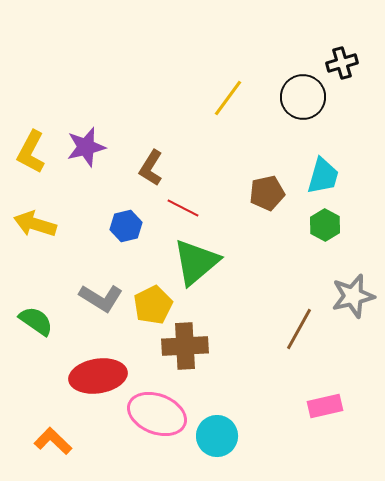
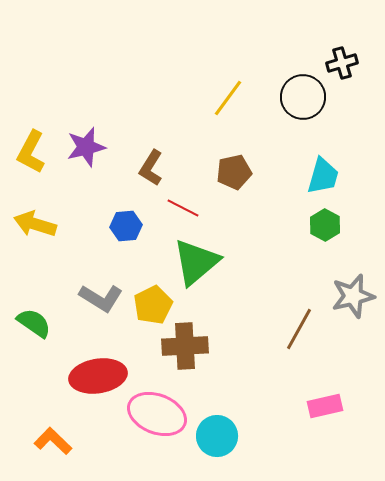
brown pentagon: moved 33 px left, 21 px up
blue hexagon: rotated 8 degrees clockwise
green semicircle: moved 2 px left, 2 px down
